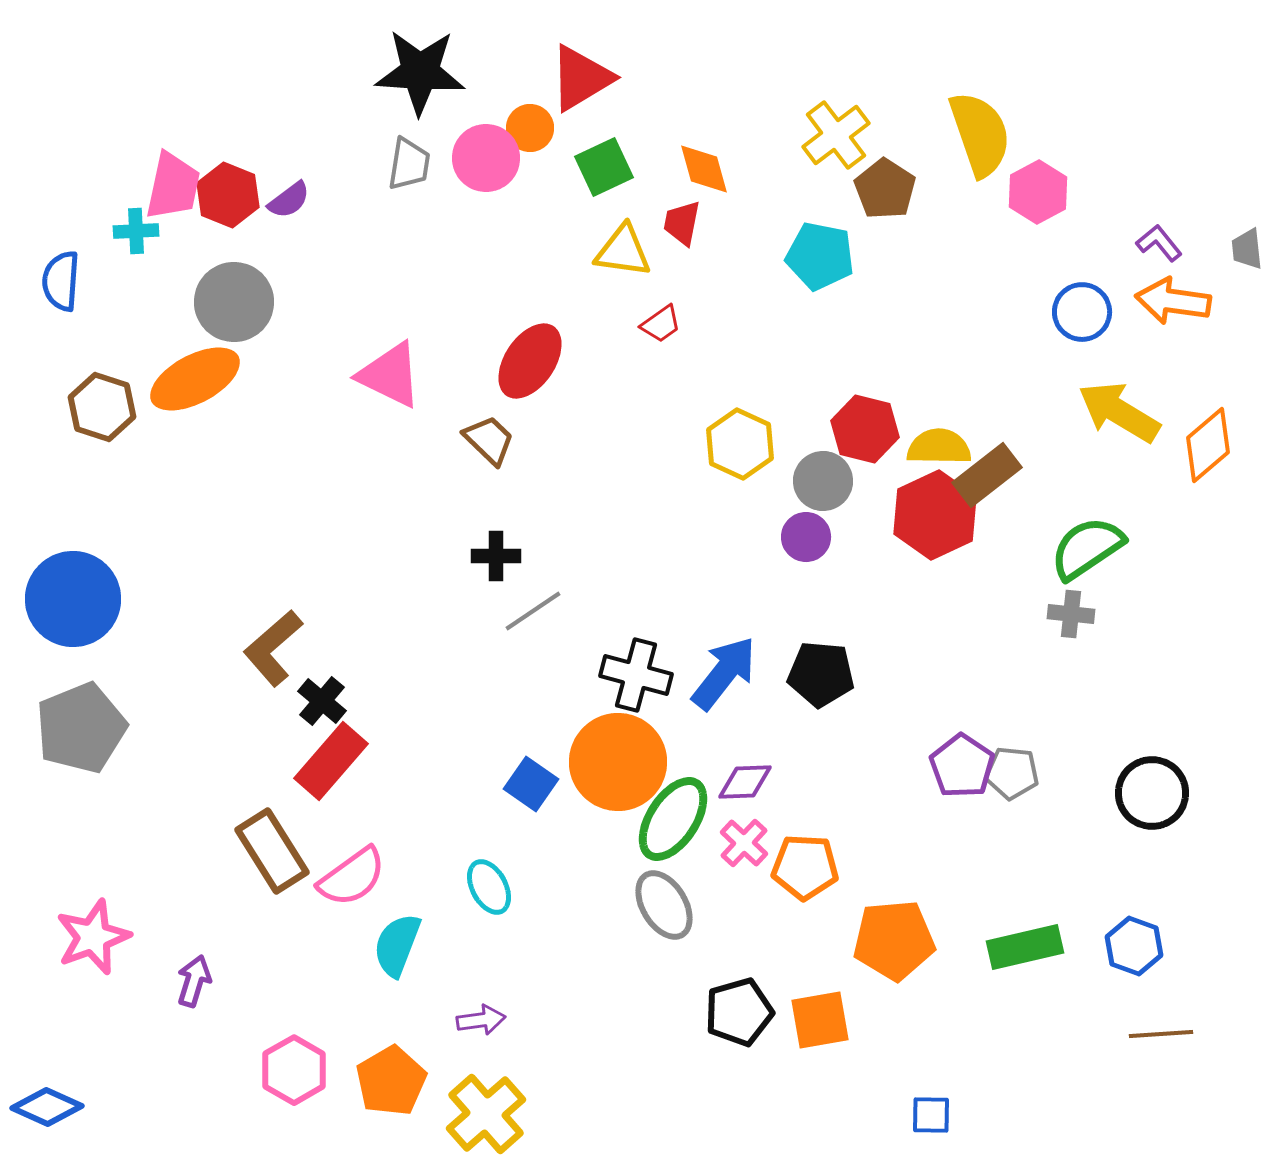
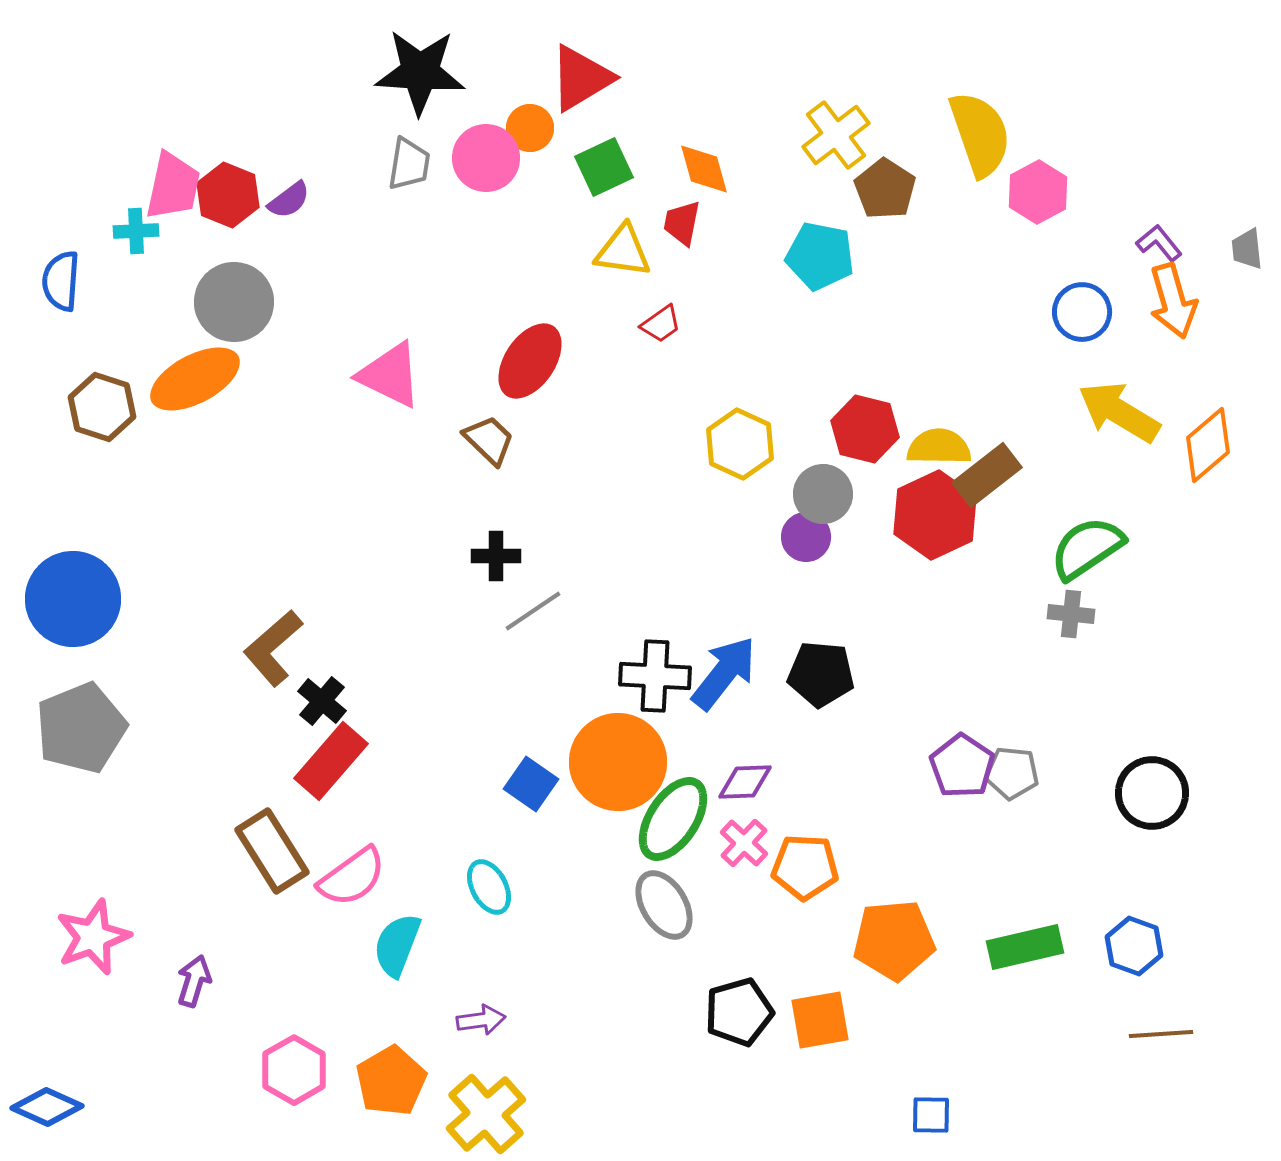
orange arrow at (1173, 301): rotated 114 degrees counterclockwise
gray circle at (823, 481): moved 13 px down
black cross at (636, 675): moved 19 px right, 1 px down; rotated 12 degrees counterclockwise
